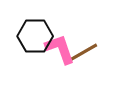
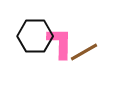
pink L-shape: moved 6 px up; rotated 20 degrees clockwise
